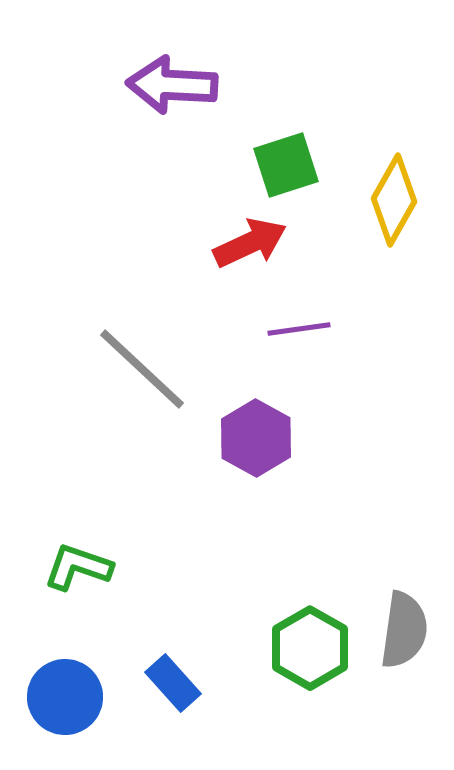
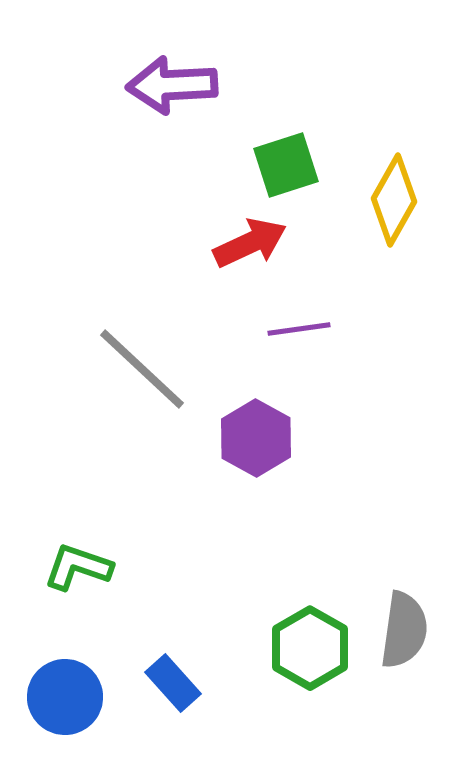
purple arrow: rotated 6 degrees counterclockwise
